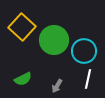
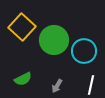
white line: moved 3 px right, 6 px down
